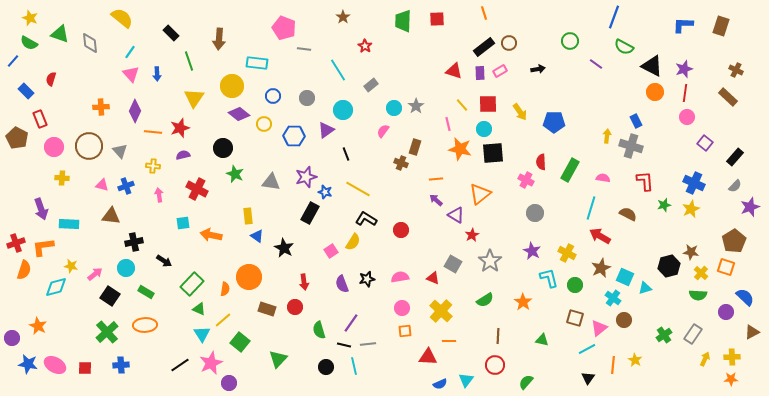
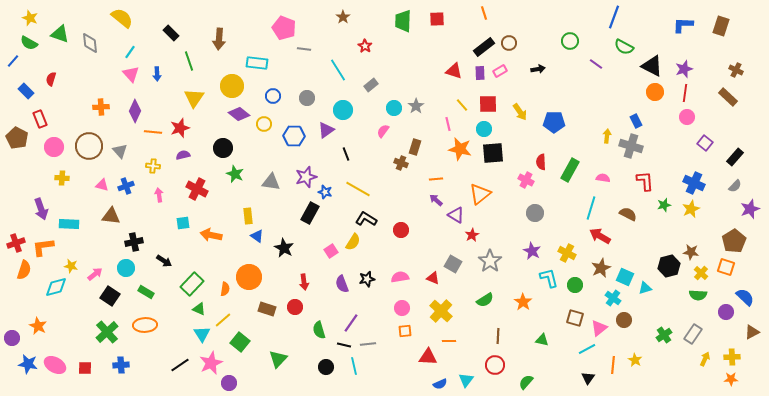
purple star at (750, 207): moved 2 px down
